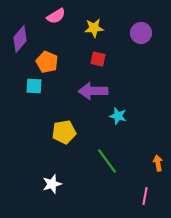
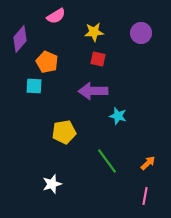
yellow star: moved 4 px down
orange arrow: moved 10 px left; rotated 56 degrees clockwise
